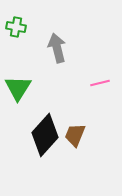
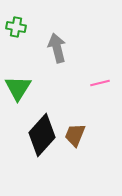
black diamond: moved 3 px left
